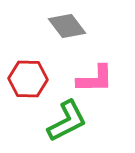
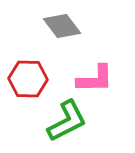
gray diamond: moved 5 px left
